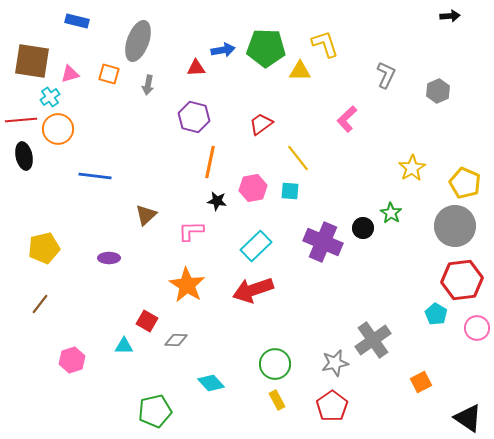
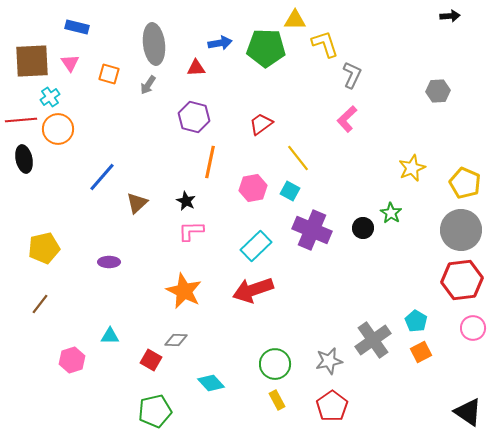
blue rectangle at (77, 21): moved 6 px down
gray ellipse at (138, 41): moved 16 px right, 3 px down; rotated 27 degrees counterclockwise
blue arrow at (223, 50): moved 3 px left, 7 px up
brown square at (32, 61): rotated 12 degrees counterclockwise
yellow triangle at (300, 71): moved 5 px left, 51 px up
pink triangle at (70, 74): moved 11 px up; rotated 48 degrees counterclockwise
gray L-shape at (386, 75): moved 34 px left
gray arrow at (148, 85): rotated 24 degrees clockwise
gray hexagon at (438, 91): rotated 20 degrees clockwise
black ellipse at (24, 156): moved 3 px down
yellow star at (412, 168): rotated 8 degrees clockwise
blue line at (95, 176): moved 7 px right, 1 px down; rotated 56 degrees counterclockwise
cyan square at (290, 191): rotated 24 degrees clockwise
black star at (217, 201): moved 31 px left; rotated 18 degrees clockwise
brown triangle at (146, 215): moved 9 px left, 12 px up
gray circle at (455, 226): moved 6 px right, 4 px down
purple cross at (323, 242): moved 11 px left, 12 px up
purple ellipse at (109, 258): moved 4 px down
orange star at (187, 285): moved 3 px left, 6 px down; rotated 6 degrees counterclockwise
cyan pentagon at (436, 314): moved 20 px left, 7 px down
red square at (147, 321): moved 4 px right, 39 px down
pink circle at (477, 328): moved 4 px left
cyan triangle at (124, 346): moved 14 px left, 10 px up
gray star at (335, 363): moved 6 px left, 2 px up
orange square at (421, 382): moved 30 px up
black triangle at (468, 418): moved 6 px up
